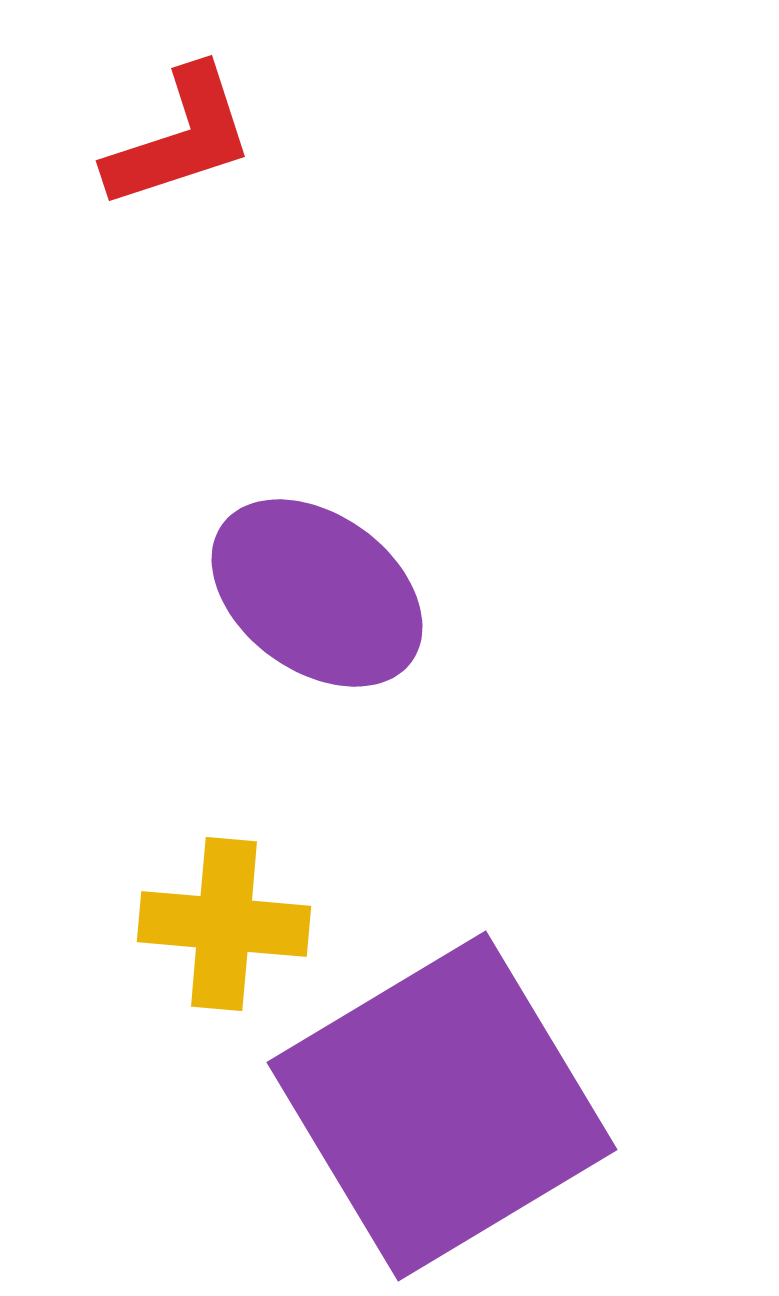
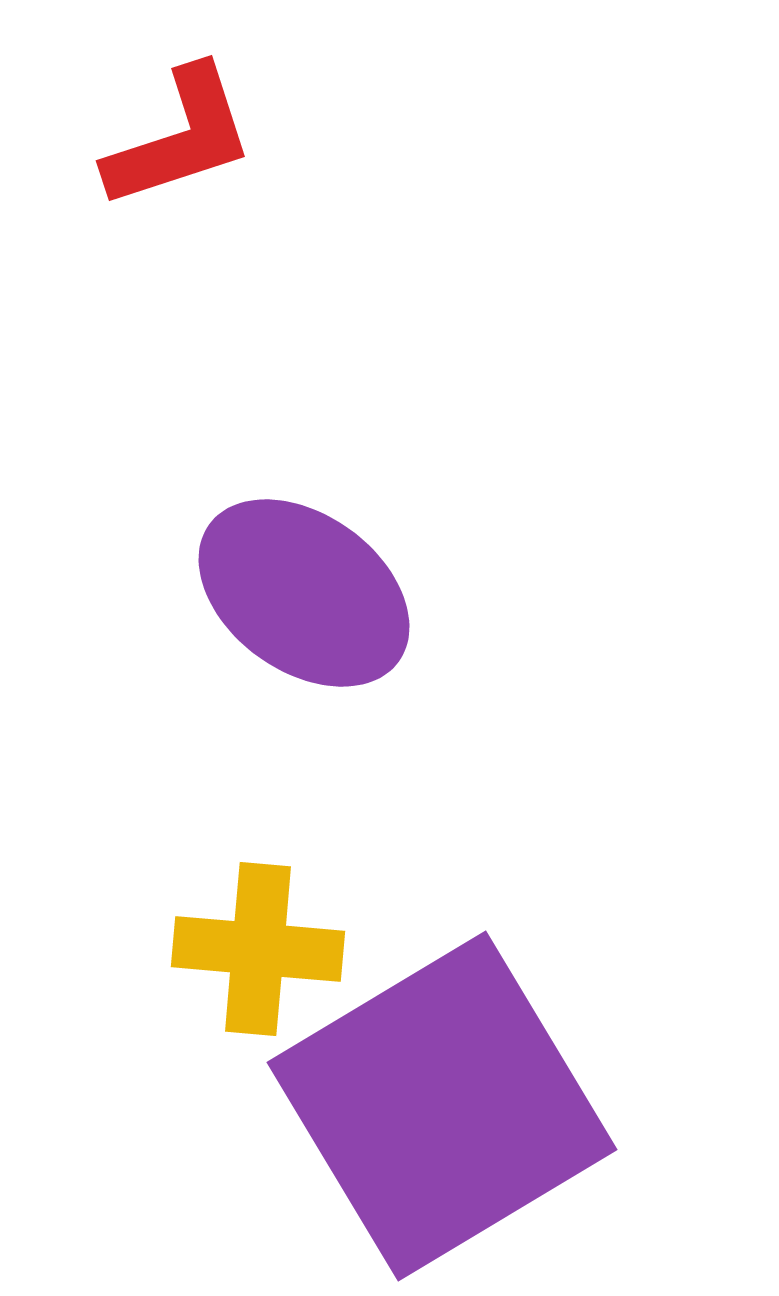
purple ellipse: moved 13 px left
yellow cross: moved 34 px right, 25 px down
